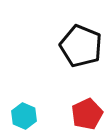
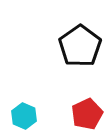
black pentagon: moved 1 px left; rotated 15 degrees clockwise
